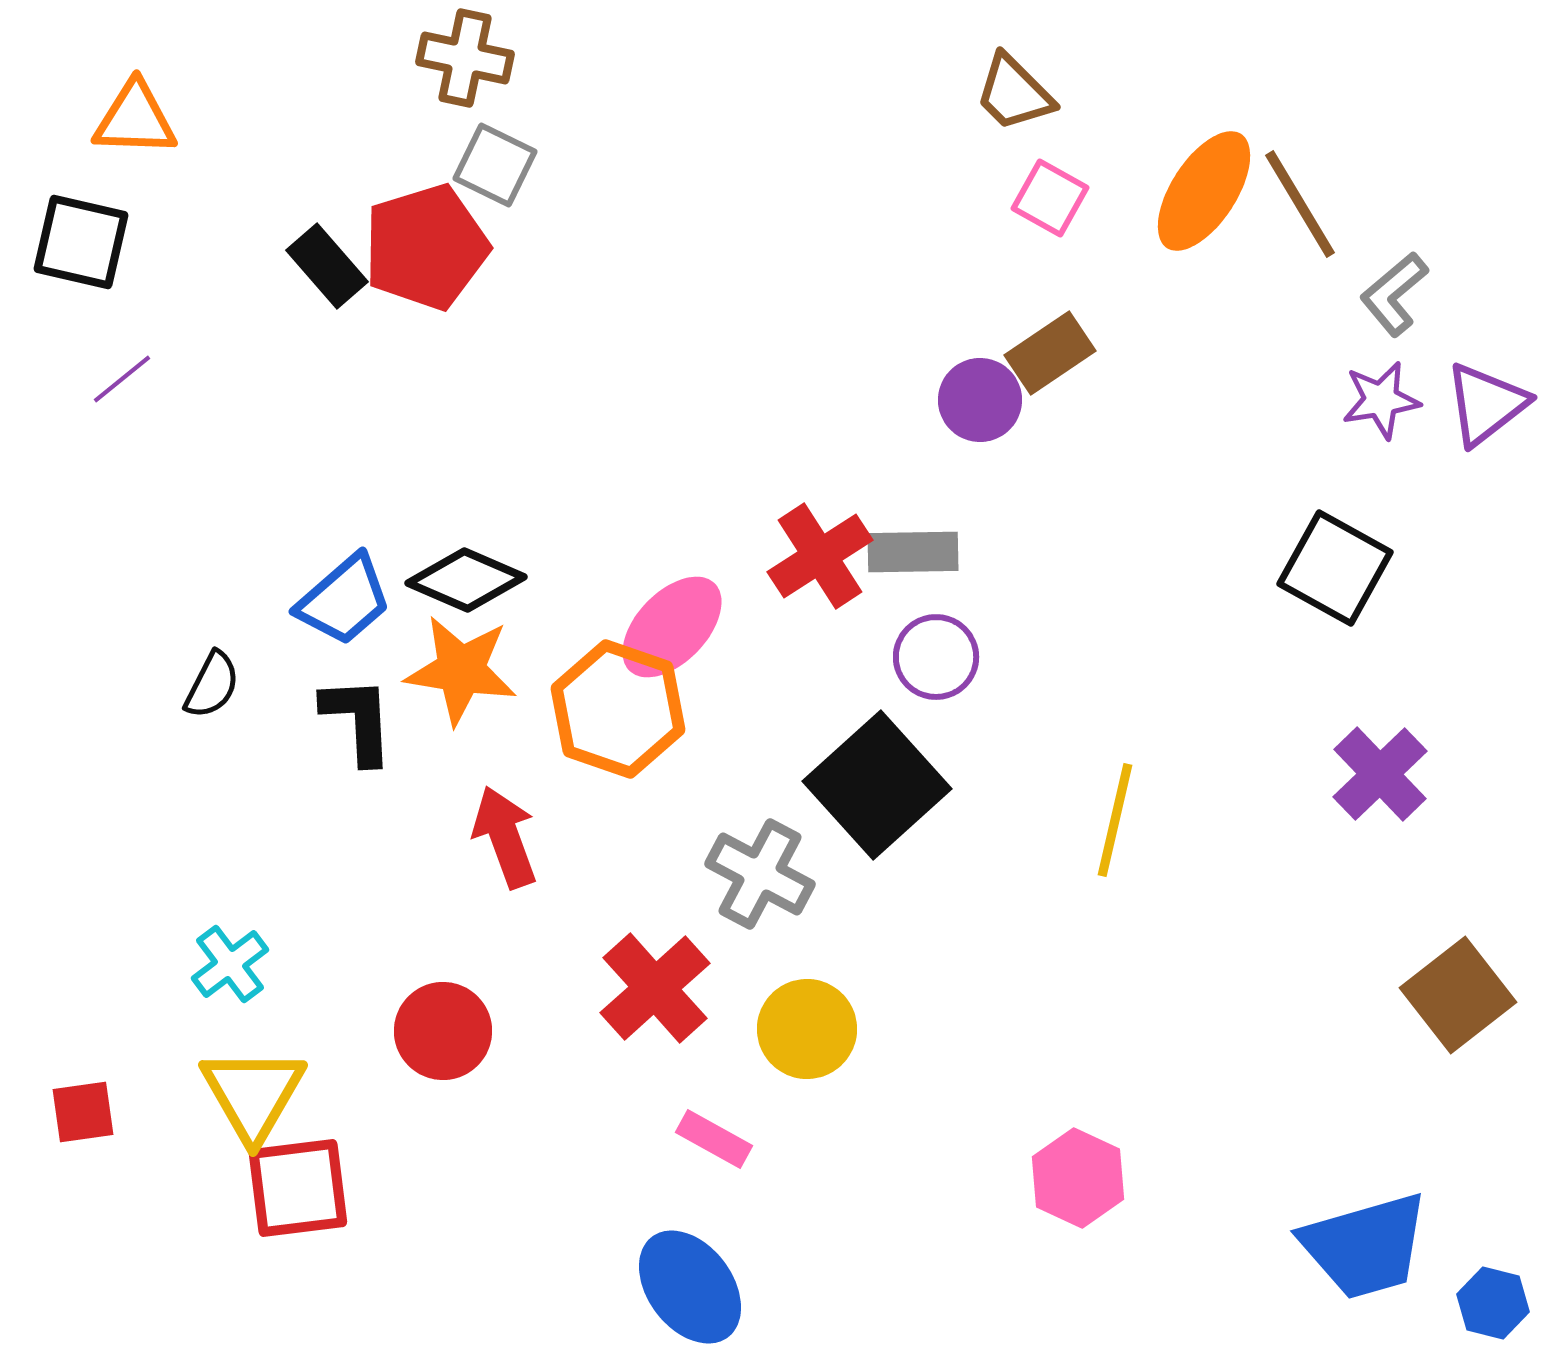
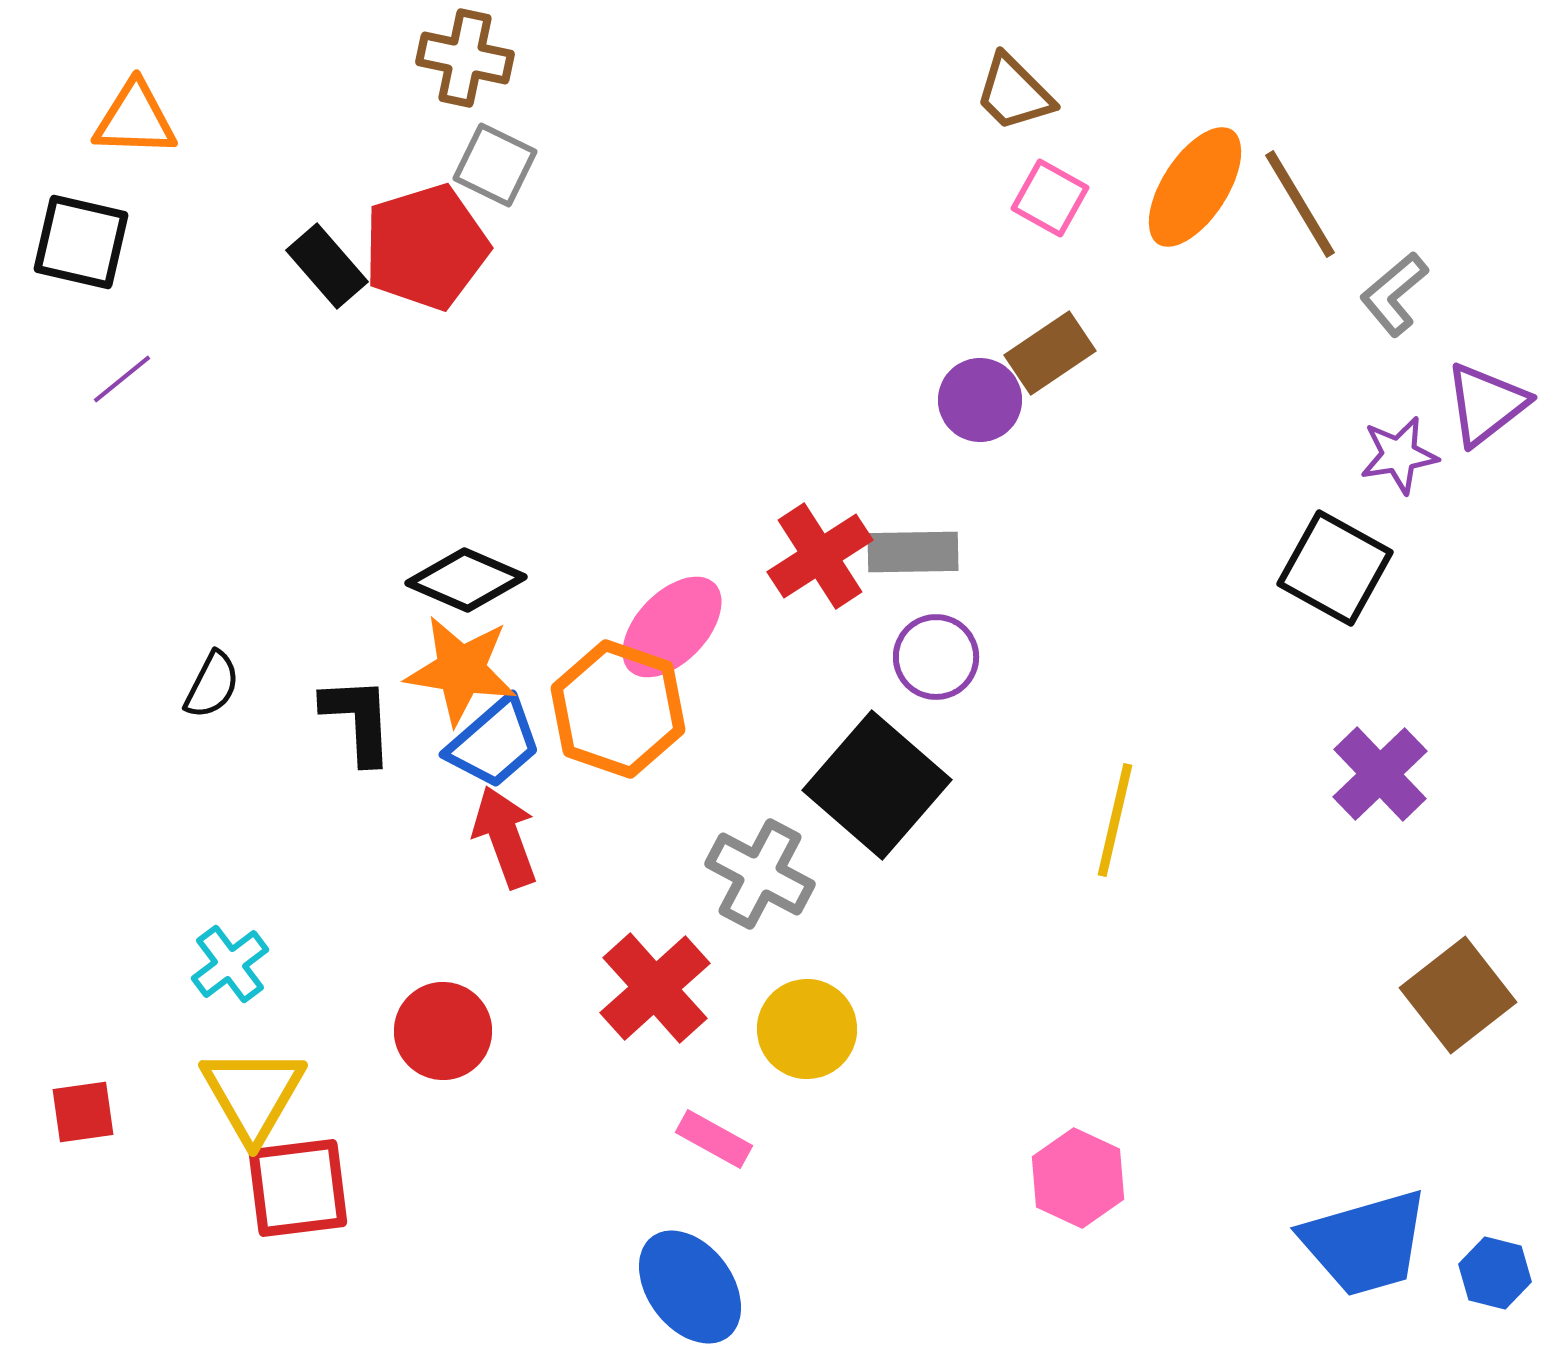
orange ellipse at (1204, 191): moved 9 px left, 4 px up
purple star at (1381, 400): moved 18 px right, 55 px down
blue trapezoid at (344, 600): moved 150 px right, 143 px down
black square at (877, 785): rotated 7 degrees counterclockwise
blue trapezoid at (1365, 1246): moved 3 px up
blue hexagon at (1493, 1303): moved 2 px right, 30 px up
